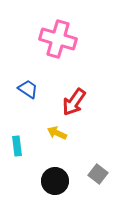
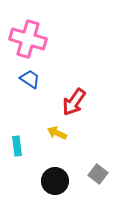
pink cross: moved 30 px left
blue trapezoid: moved 2 px right, 10 px up
